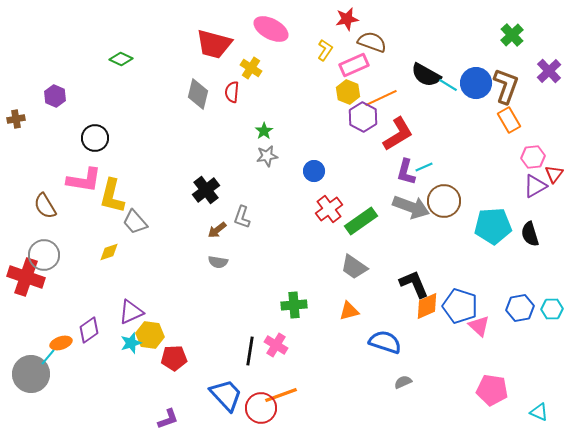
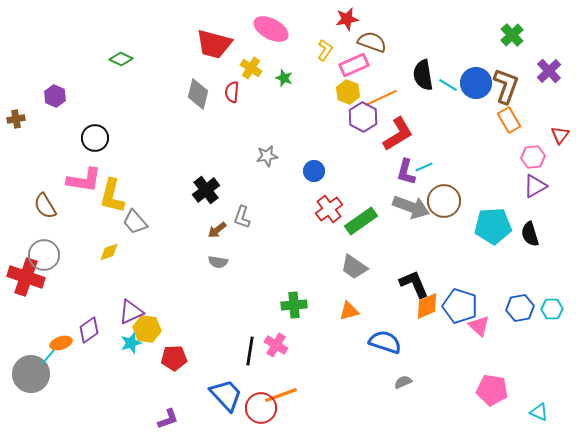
black semicircle at (426, 75): moved 3 px left; rotated 52 degrees clockwise
green star at (264, 131): moved 20 px right, 53 px up; rotated 18 degrees counterclockwise
red triangle at (554, 174): moved 6 px right, 39 px up
yellow hexagon at (150, 335): moved 3 px left, 6 px up
